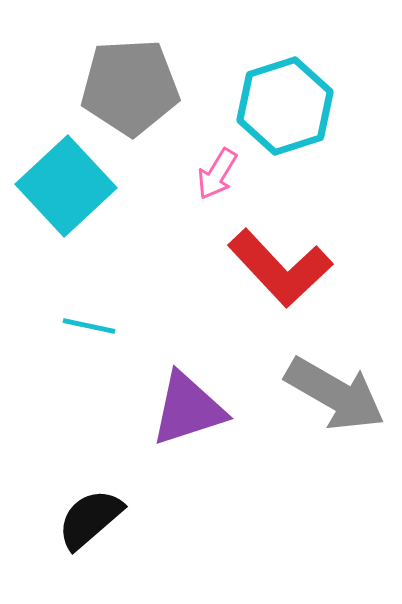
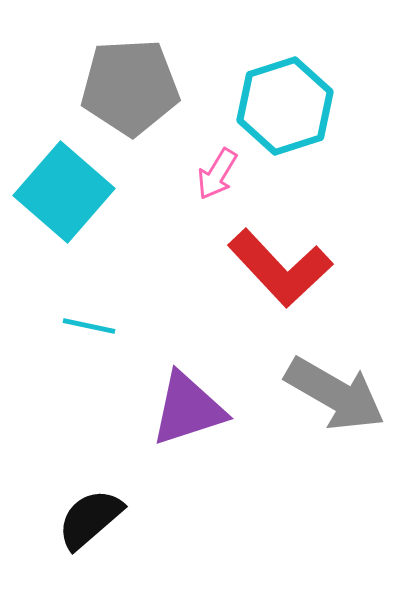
cyan square: moved 2 px left, 6 px down; rotated 6 degrees counterclockwise
